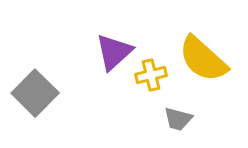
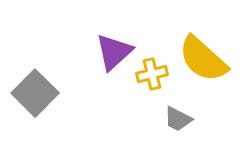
yellow cross: moved 1 px right, 1 px up
gray trapezoid: rotated 12 degrees clockwise
